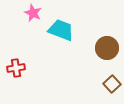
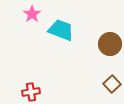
pink star: moved 1 px left, 1 px down; rotated 12 degrees clockwise
brown circle: moved 3 px right, 4 px up
red cross: moved 15 px right, 24 px down
